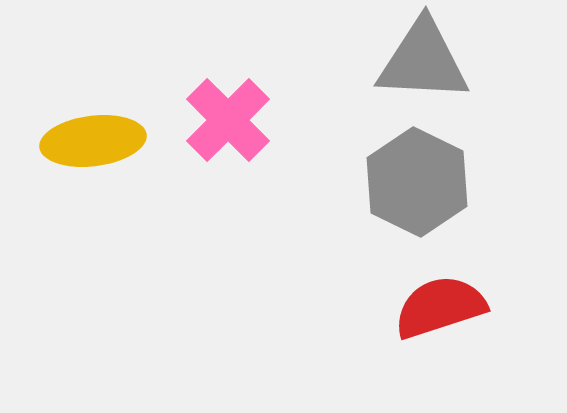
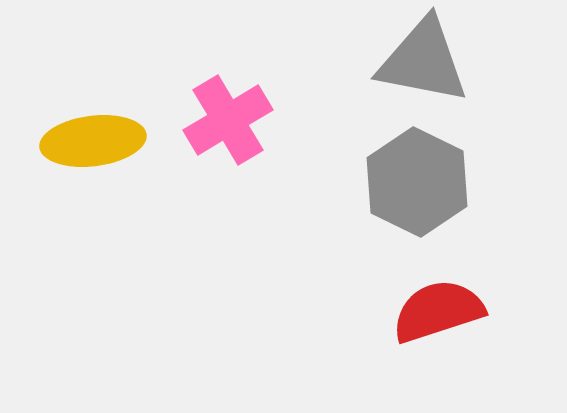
gray triangle: rotated 8 degrees clockwise
pink cross: rotated 14 degrees clockwise
red semicircle: moved 2 px left, 4 px down
